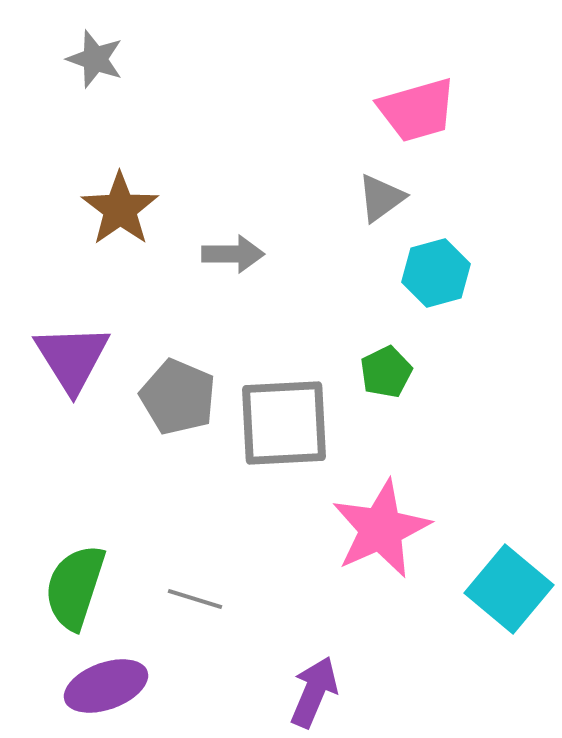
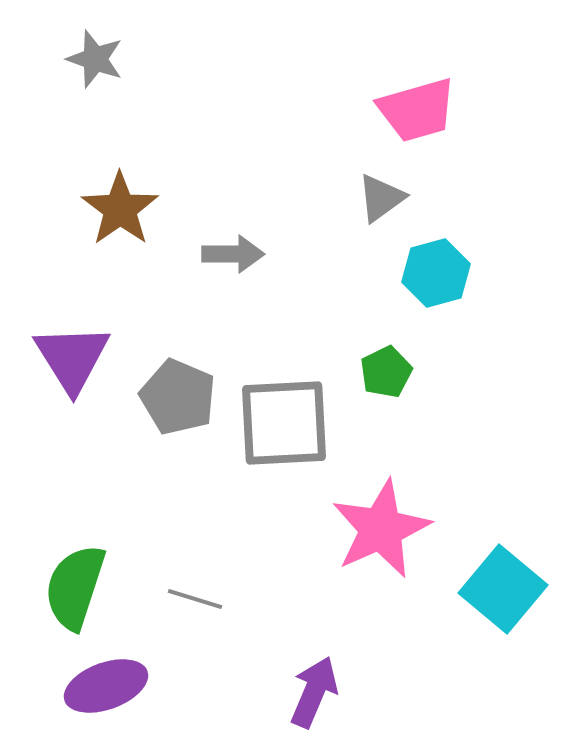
cyan square: moved 6 px left
